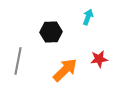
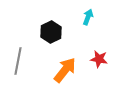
black hexagon: rotated 25 degrees counterclockwise
red star: rotated 18 degrees clockwise
orange arrow: rotated 8 degrees counterclockwise
